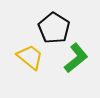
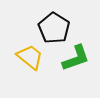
green L-shape: rotated 20 degrees clockwise
